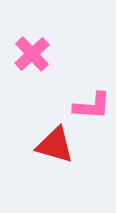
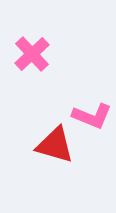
pink L-shape: moved 10 px down; rotated 18 degrees clockwise
